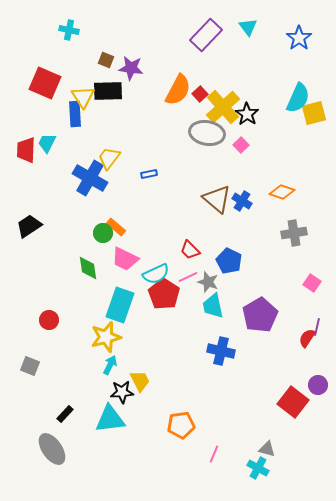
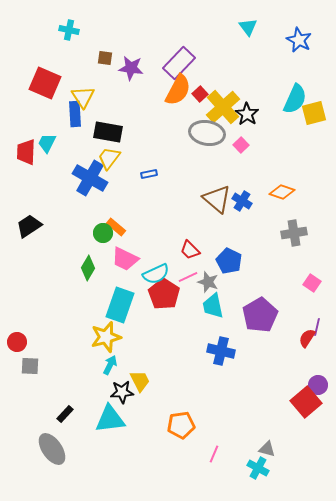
purple rectangle at (206, 35): moved 27 px left, 28 px down
blue star at (299, 38): moved 2 px down; rotated 10 degrees counterclockwise
brown square at (106, 60): moved 1 px left, 2 px up; rotated 14 degrees counterclockwise
black rectangle at (108, 91): moved 41 px down; rotated 12 degrees clockwise
cyan semicircle at (298, 98): moved 3 px left, 1 px down
red trapezoid at (26, 150): moved 2 px down
green diamond at (88, 268): rotated 40 degrees clockwise
red circle at (49, 320): moved 32 px left, 22 px down
gray square at (30, 366): rotated 18 degrees counterclockwise
red square at (293, 402): moved 13 px right; rotated 12 degrees clockwise
